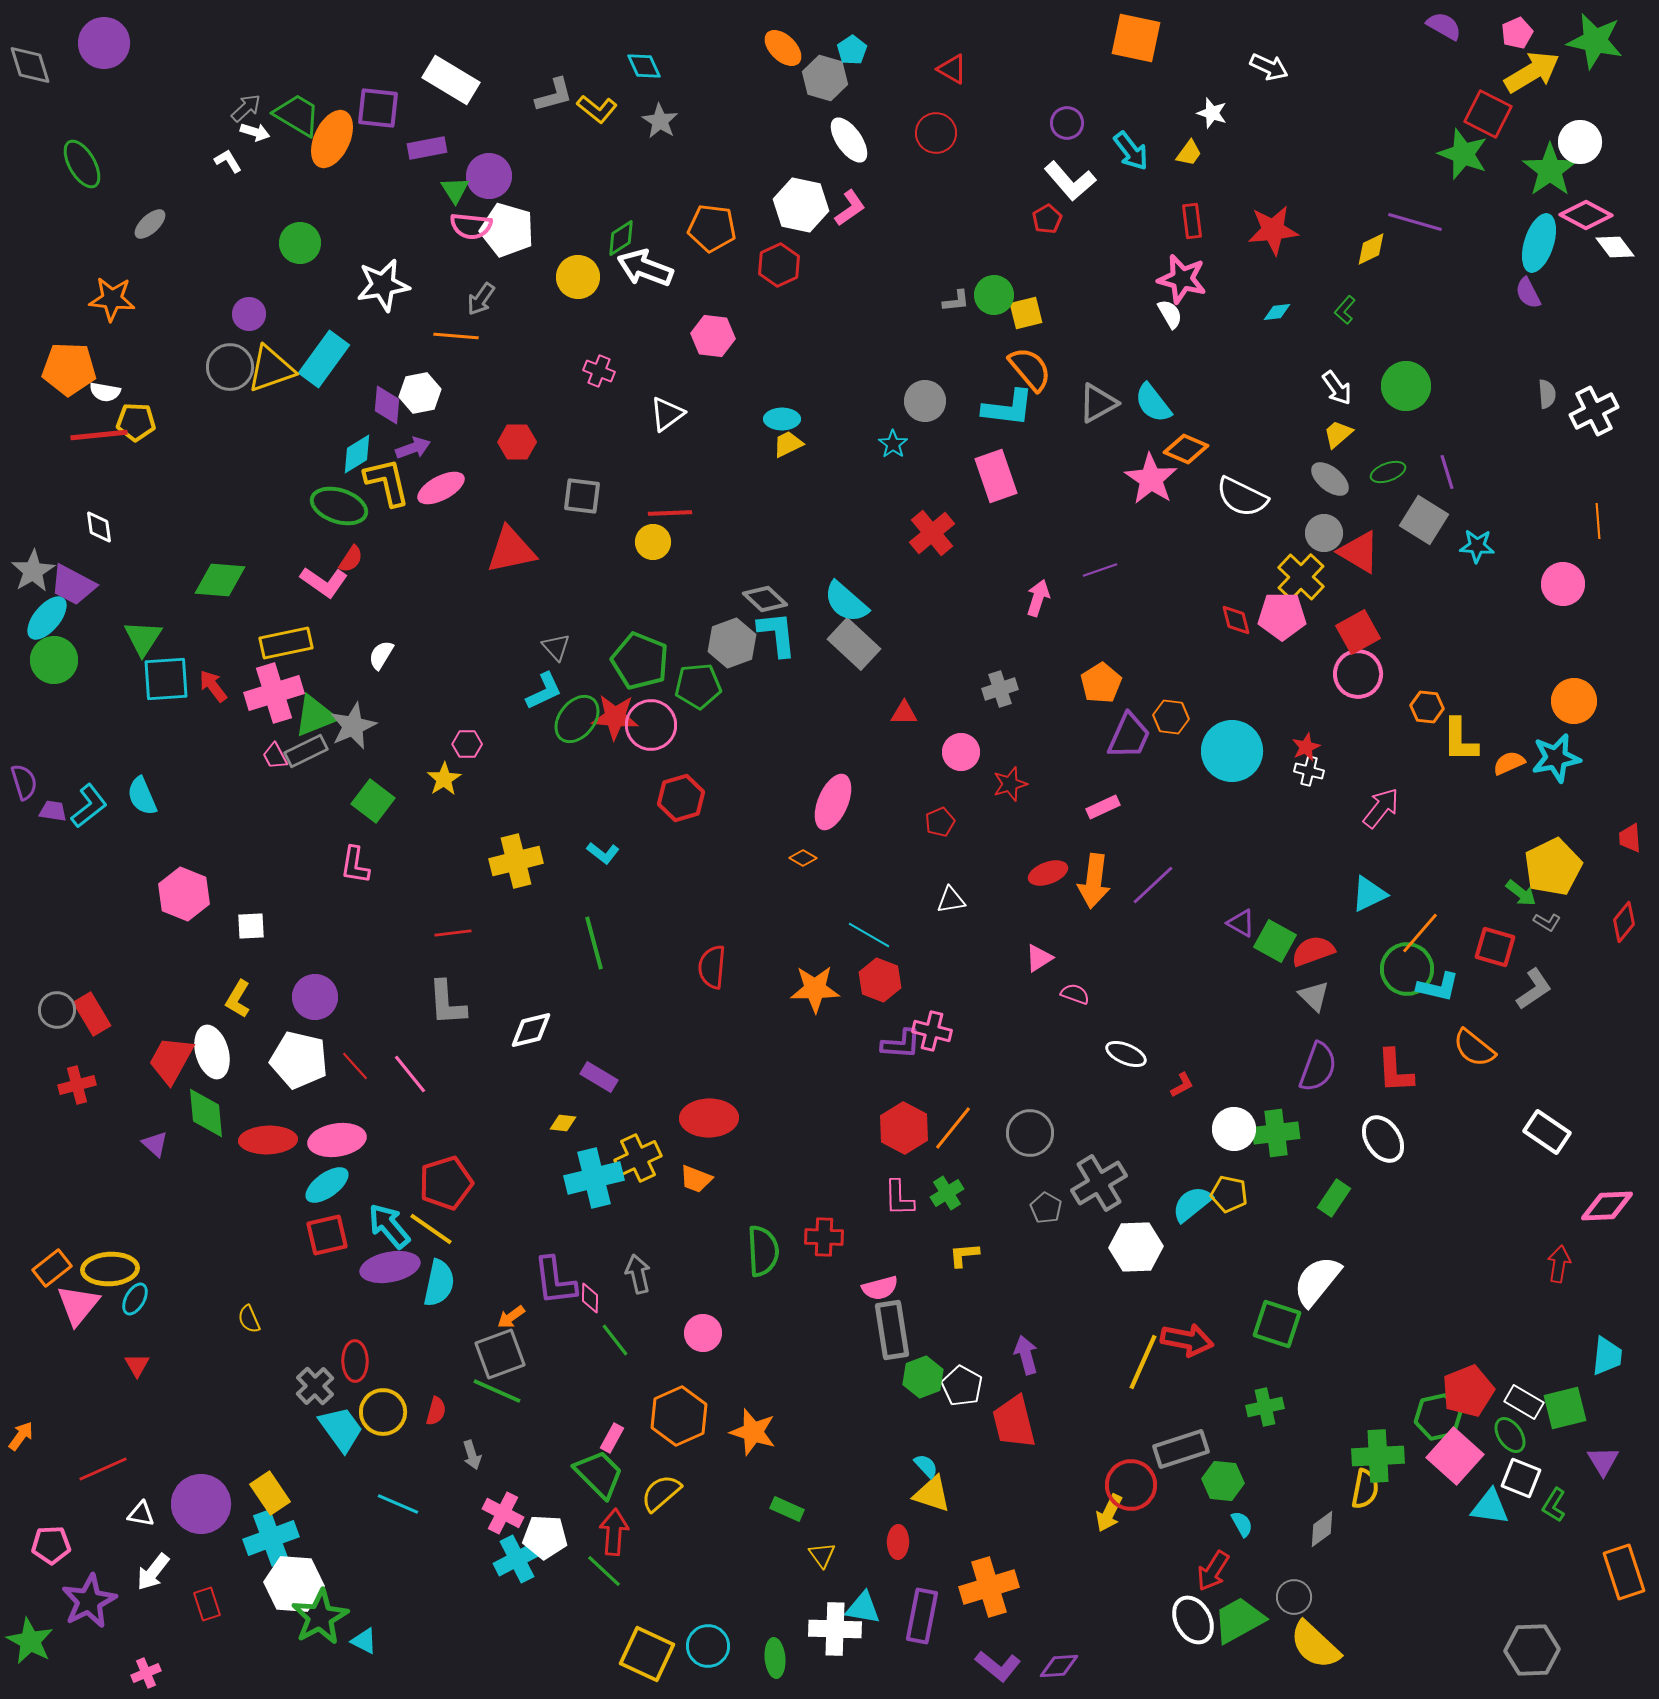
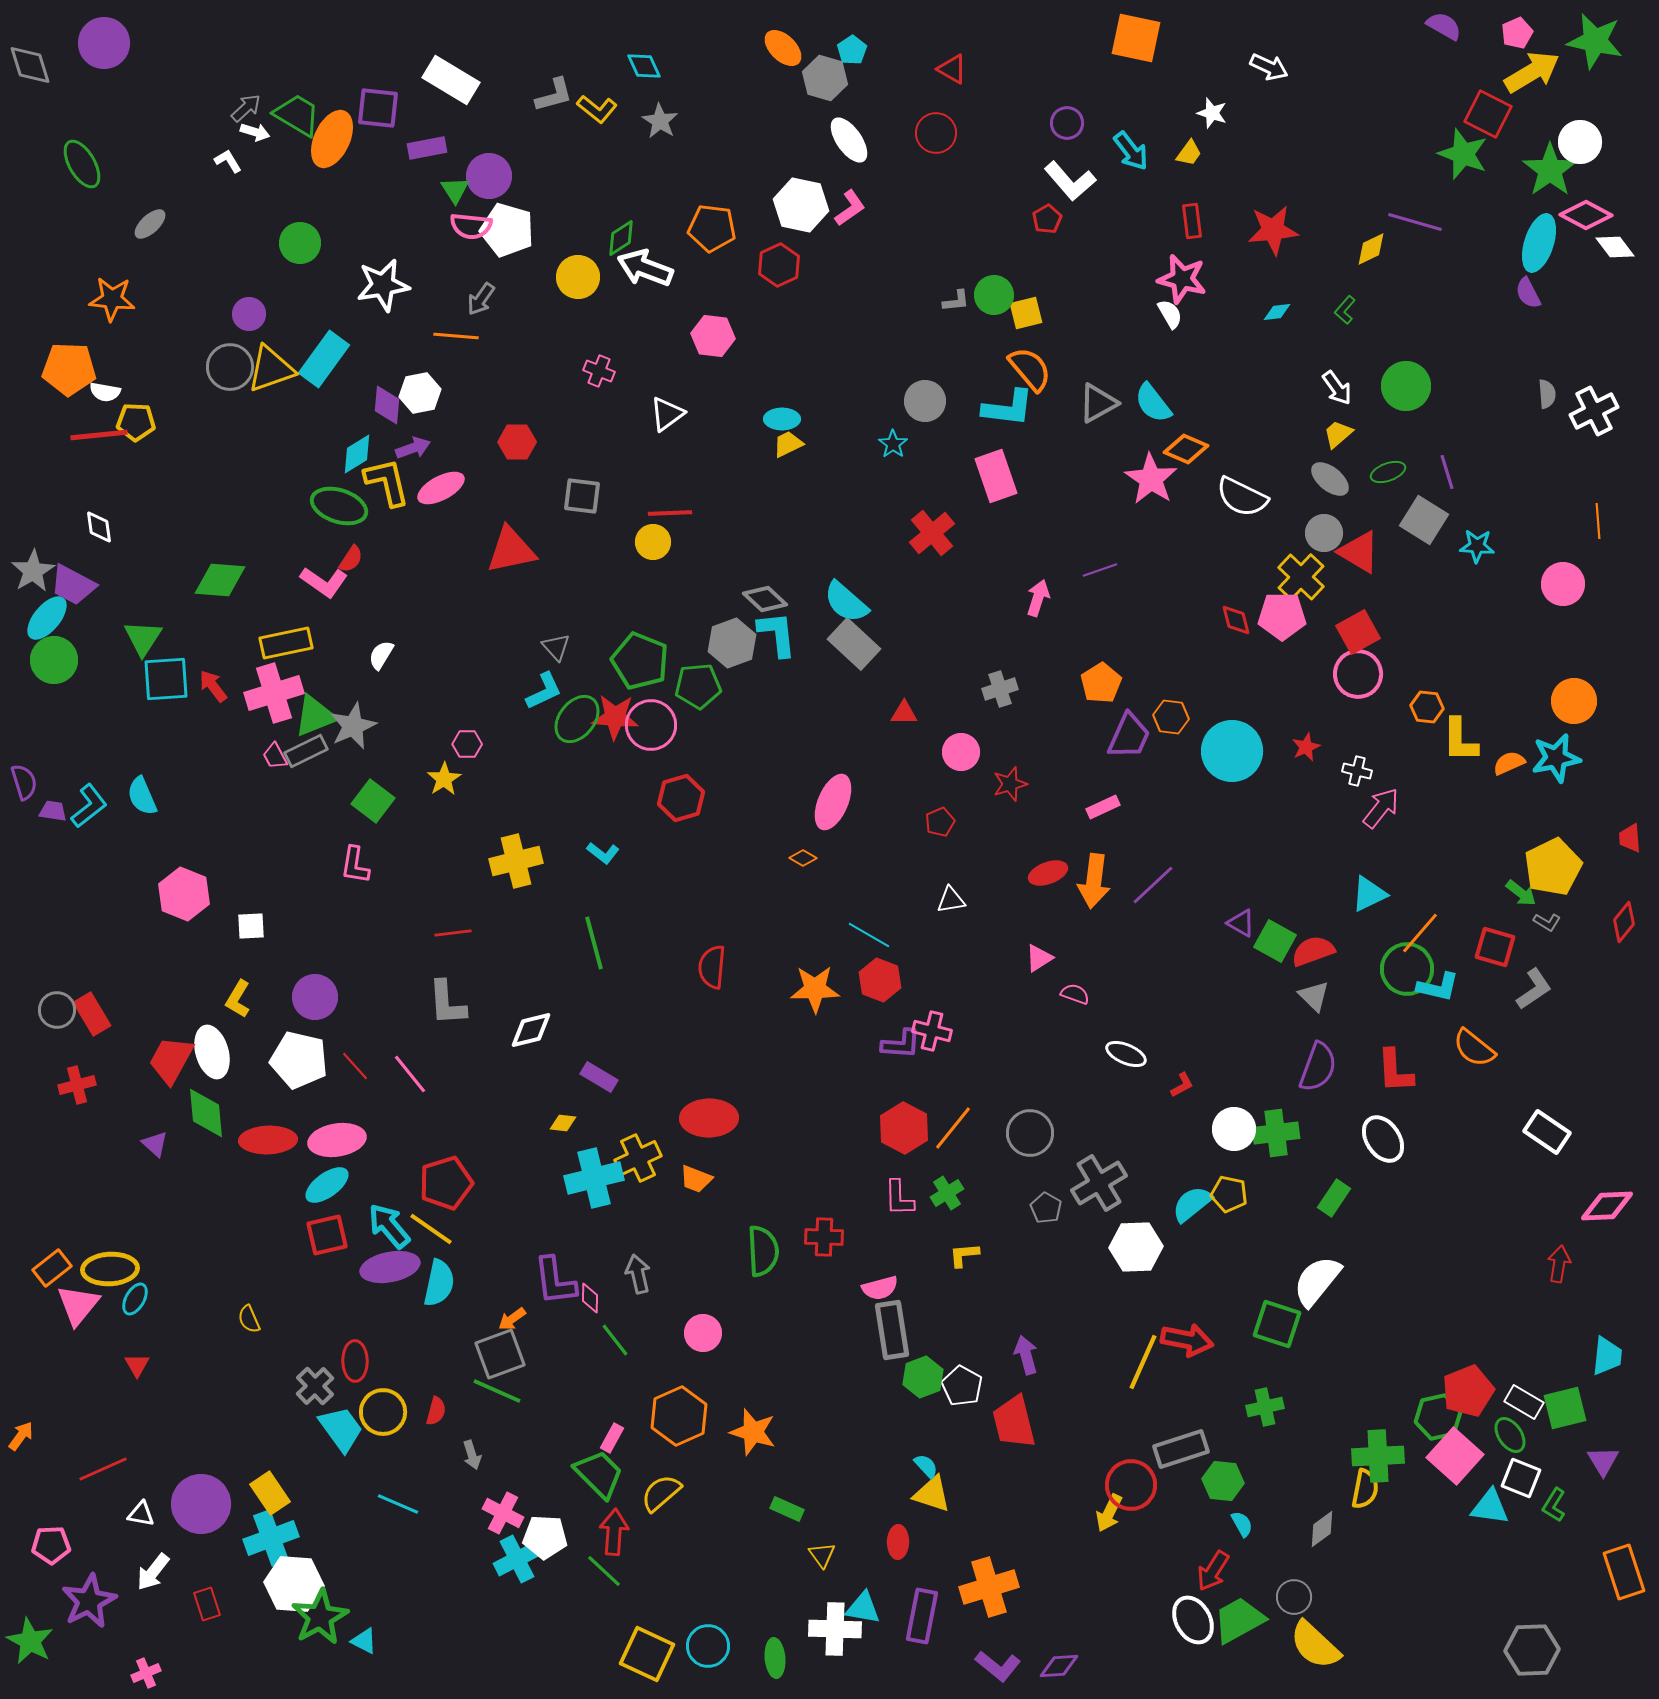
white cross at (1309, 771): moved 48 px right
orange arrow at (511, 1317): moved 1 px right, 2 px down
